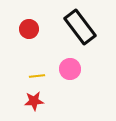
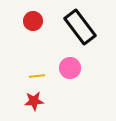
red circle: moved 4 px right, 8 px up
pink circle: moved 1 px up
